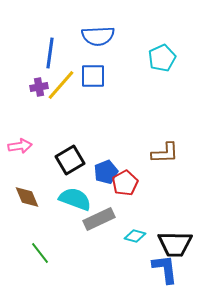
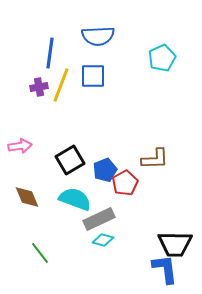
yellow line: rotated 20 degrees counterclockwise
brown L-shape: moved 10 px left, 6 px down
blue pentagon: moved 1 px left, 2 px up
cyan diamond: moved 32 px left, 4 px down
